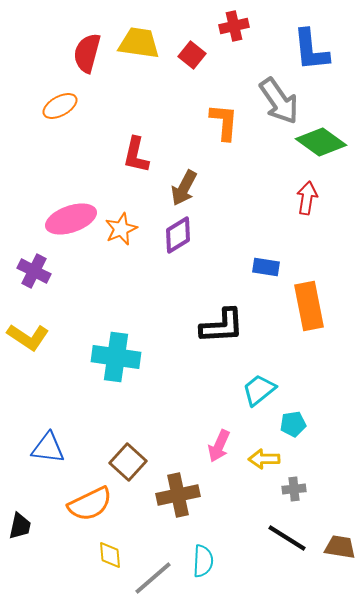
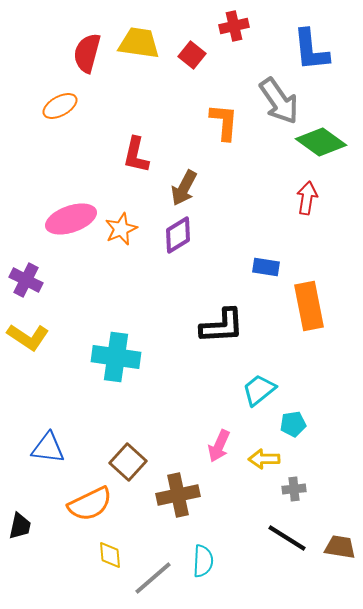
purple cross: moved 8 px left, 9 px down
